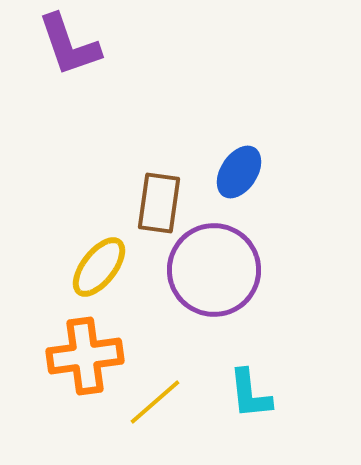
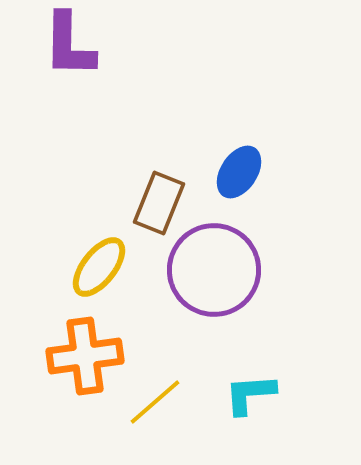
purple L-shape: rotated 20 degrees clockwise
brown rectangle: rotated 14 degrees clockwise
cyan L-shape: rotated 92 degrees clockwise
